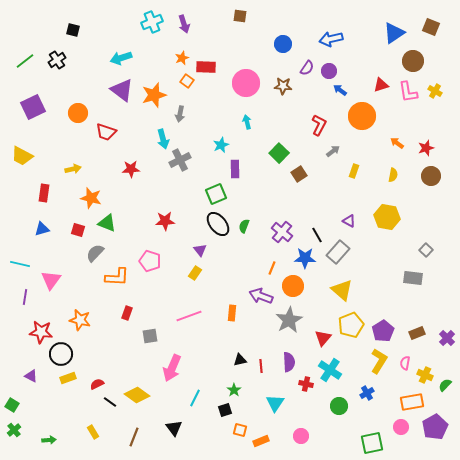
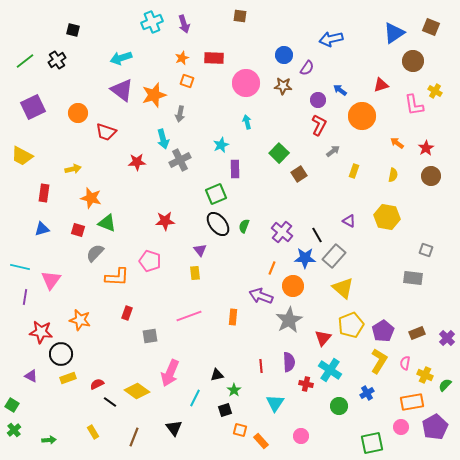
blue circle at (283, 44): moved 1 px right, 11 px down
red rectangle at (206, 67): moved 8 px right, 9 px up
purple circle at (329, 71): moved 11 px left, 29 px down
orange square at (187, 81): rotated 16 degrees counterclockwise
pink L-shape at (408, 92): moved 6 px right, 13 px down
red star at (426, 148): rotated 14 degrees counterclockwise
red star at (131, 169): moved 6 px right, 7 px up
gray square at (426, 250): rotated 24 degrees counterclockwise
gray rectangle at (338, 252): moved 4 px left, 4 px down
cyan line at (20, 264): moved 3 px down
yellow rectangle at (195, 273): rotated 40 degrees counterclockwise
yellow triangle at (342, 290): moved 1 px right, 2 px up
orange rectangle at (232, 313): moved 1 px right, 4 px down
black triangle at (240, 360): moved 23 px left, 15 px down
pink arrow at (172, 368): moved 2 px left, 5 px down
yellow diamond at (137, 395): moved 4 px up
orange rectangle at (261, 441): rotated 70 degrees clockwise
